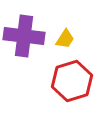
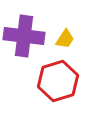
red hexagon: moved 14 px left
